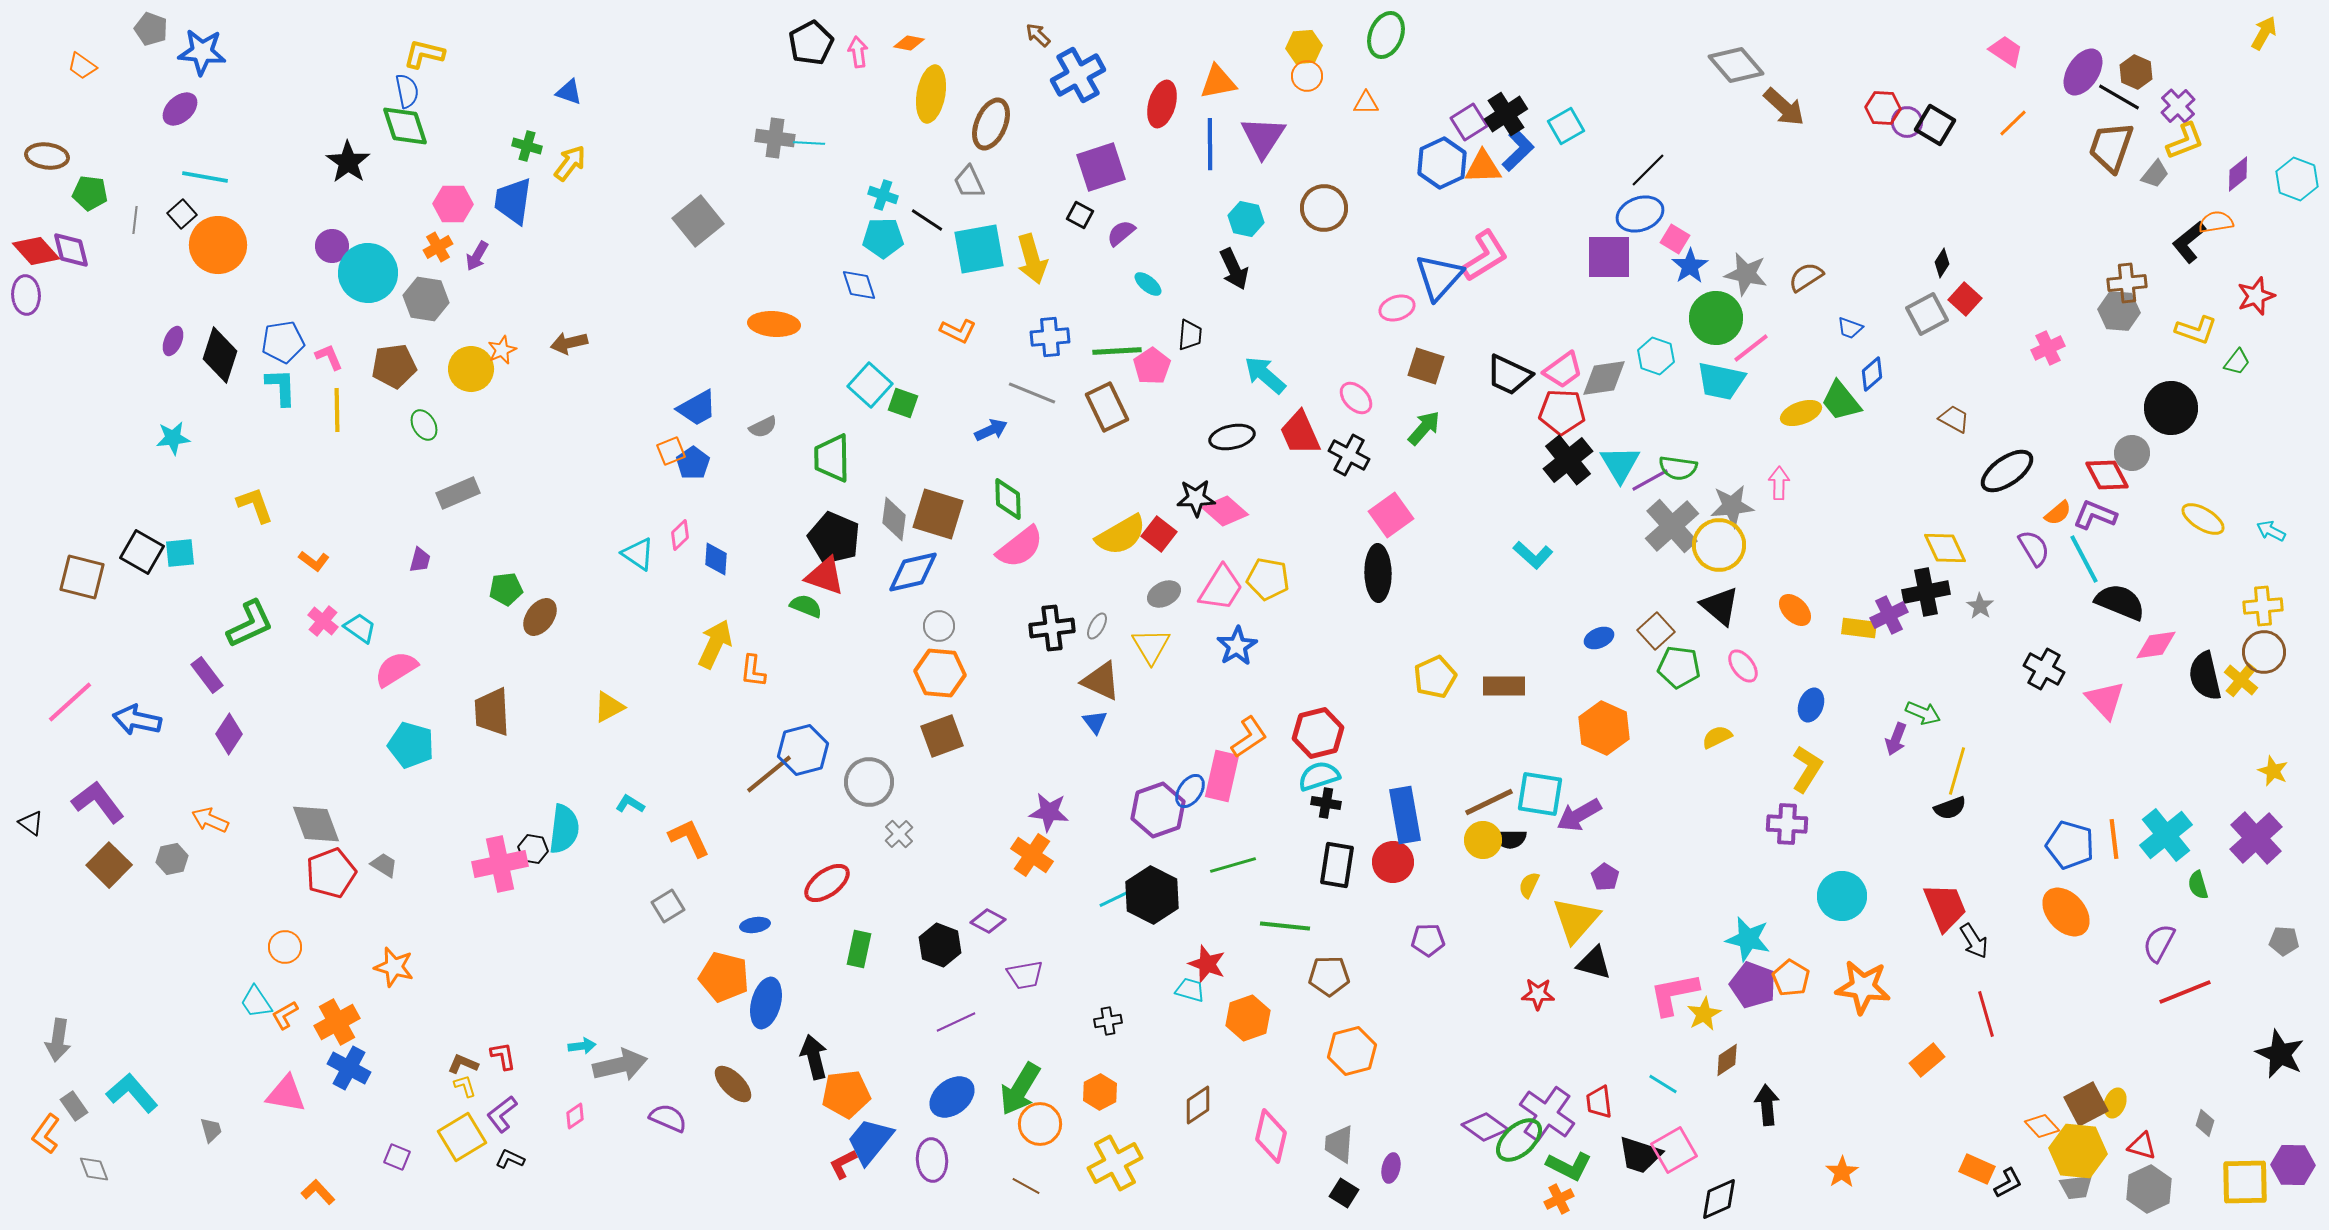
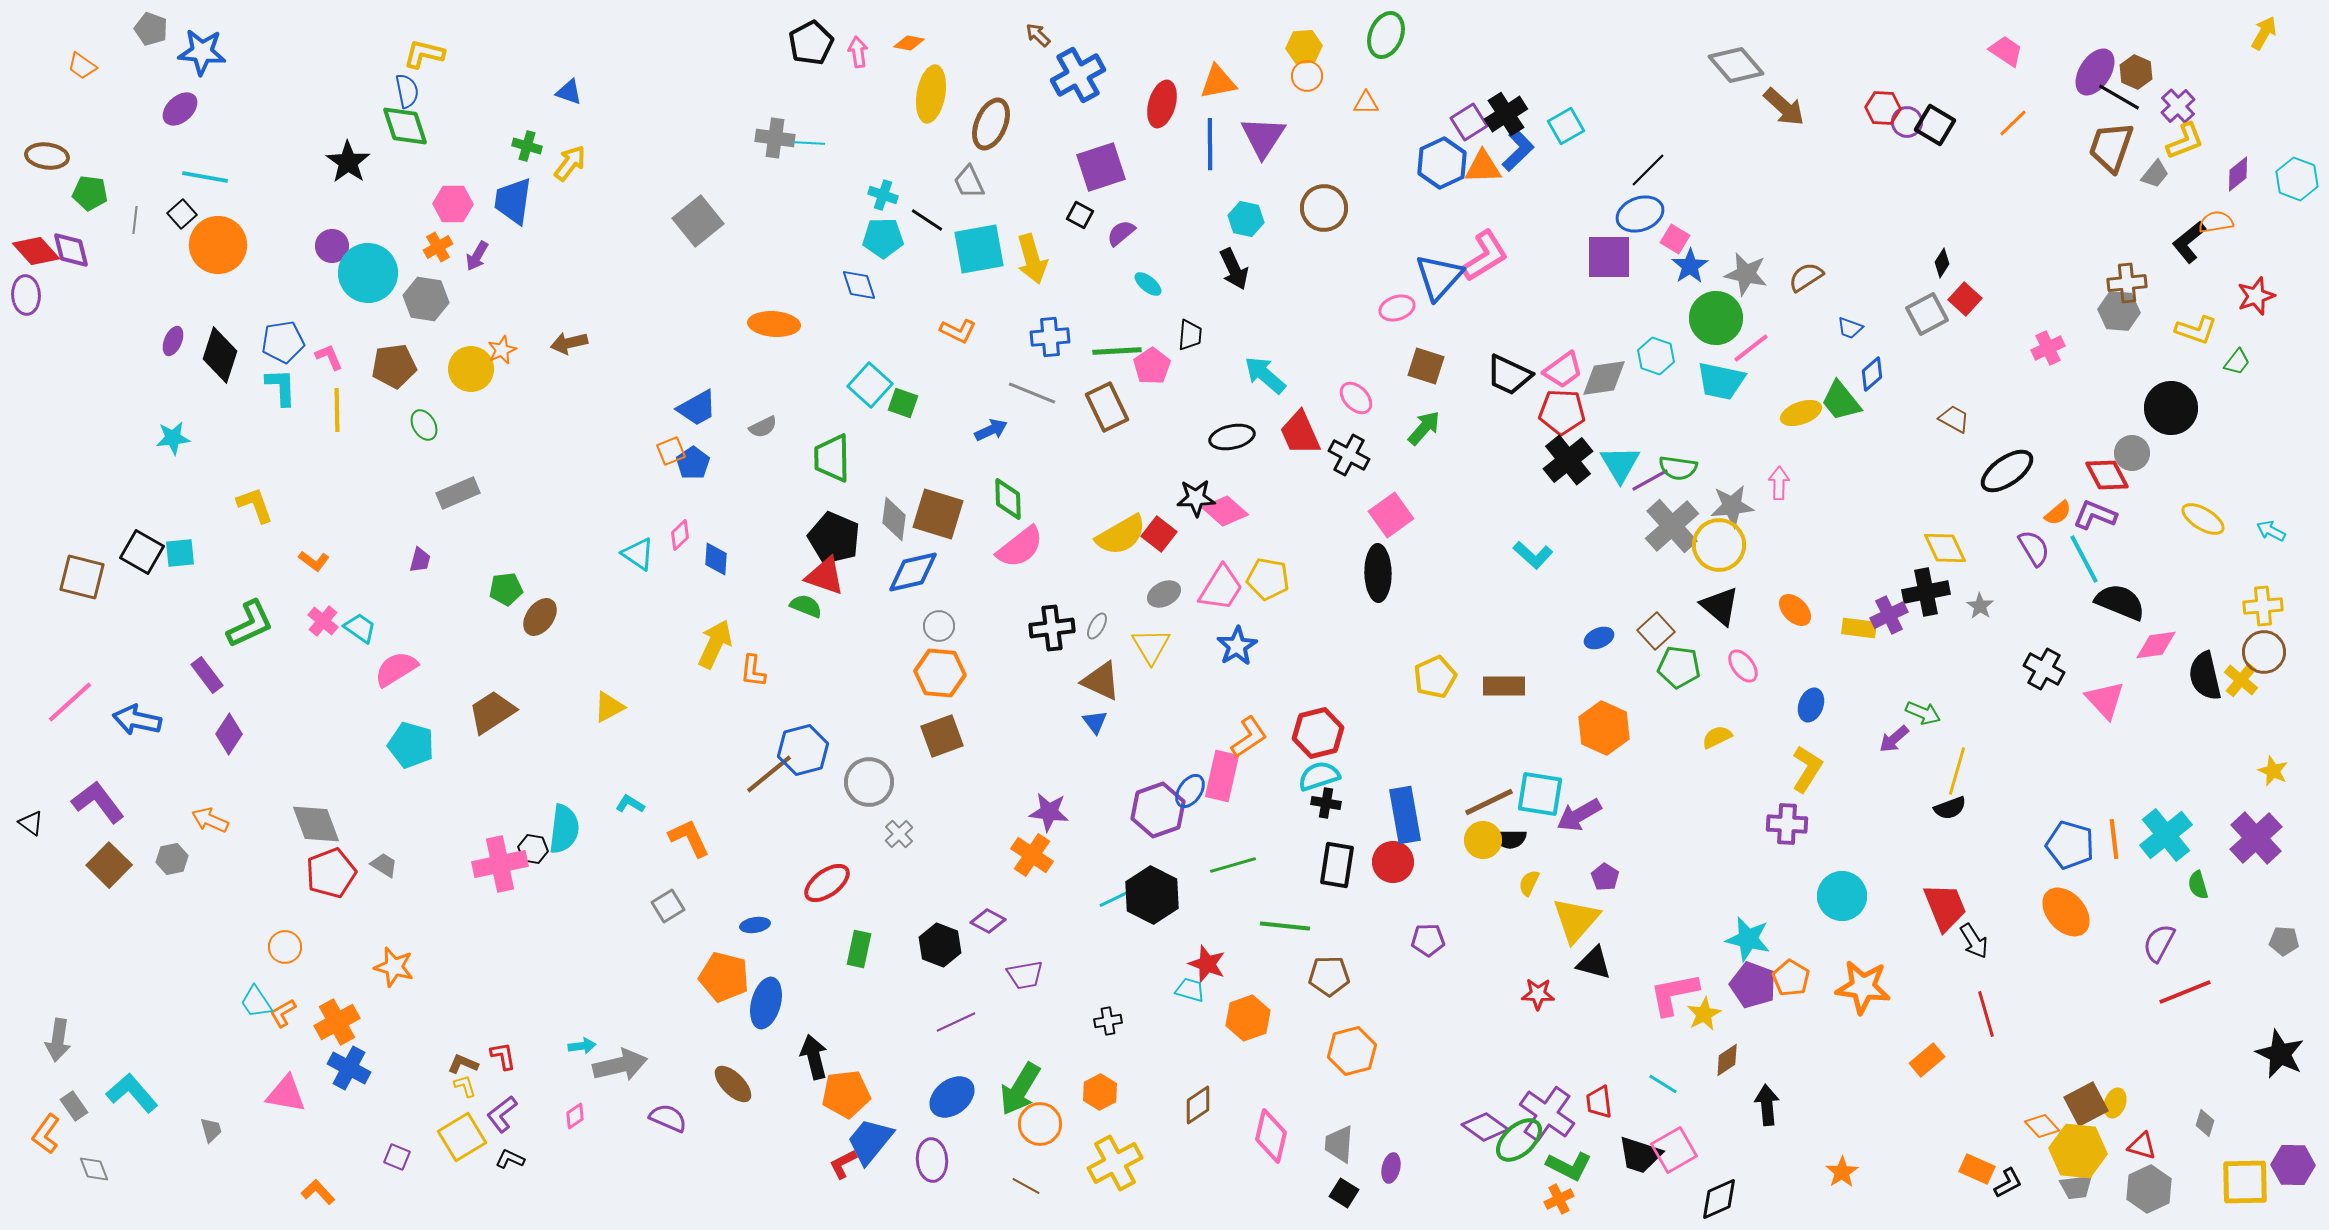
purple ellipse at (2083, 72): moved 12 px right
brown trapezoid at (492, 712): rotated 60 degrees clockwise
purple arrow at (1896, 739): moved 2 px left; rotated 28 degrees clockwise
yellow semicircle at (1529, 885): moved 2 px up
orange L-shape at (285, 1015): moved 2 px left, 2 px up
